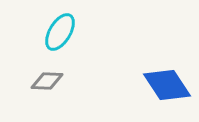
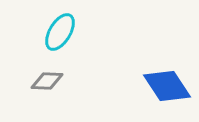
blue diamond: moved 1 px down
